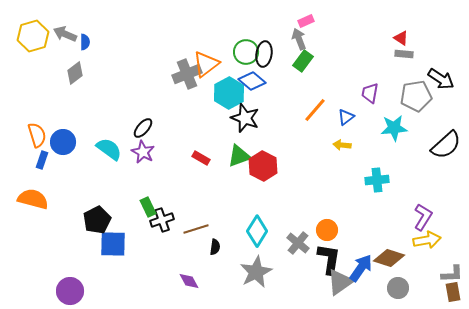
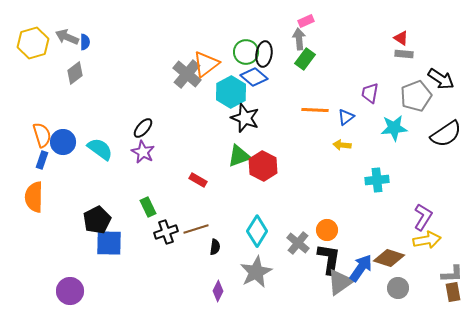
gray arrow at (65, 34): moved 2 px right, 3 px down
yellow hexagon at (33, 36): moved 7 px down
gray arrow at (299, 39): rotated 15 degrees clockwise
green rectangle at (303, 61): moved 2 px right, 2 px up
gray cross at (187, 74): rotated 28 degrees counterclockwise
blue diamond at (252, 81): moved 2 px right, 4 px up
cyan hexagon at (229, 93): moved 2 px right, 1 px up
gray pentagon at (416, 96): rotated 12 degrees counterclockwise
orange line at (315, 110): rotated 52 degrees clockwise
orange semicircle at (37, 135): moved 5 px right
black semicircle at (446, 145): moved 11 px up; rotated 8 degrees clockwise
cyan semicircle at (109, 149): moved 9 px left
red rectangle at (201, 158): moved 3 px left, 22 px down
orange semicircle at (33, 199): moved 1 px right, 2 px up; rotated 104 degrees counterclockwise
black cross at (162, 220): moved 4 px right, 12 px down
blue square at (113, 244): moved 4 px left, 1 px up
purple diamond at (189, 281): moved 29 px right, 10 px down; rotated 55 degrees clockwise
